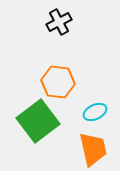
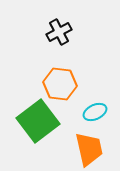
black cross: moved 10 px down
orange hexagon: moved 2 px right, 2 px down
orange trapezoid: moved 4 px left
